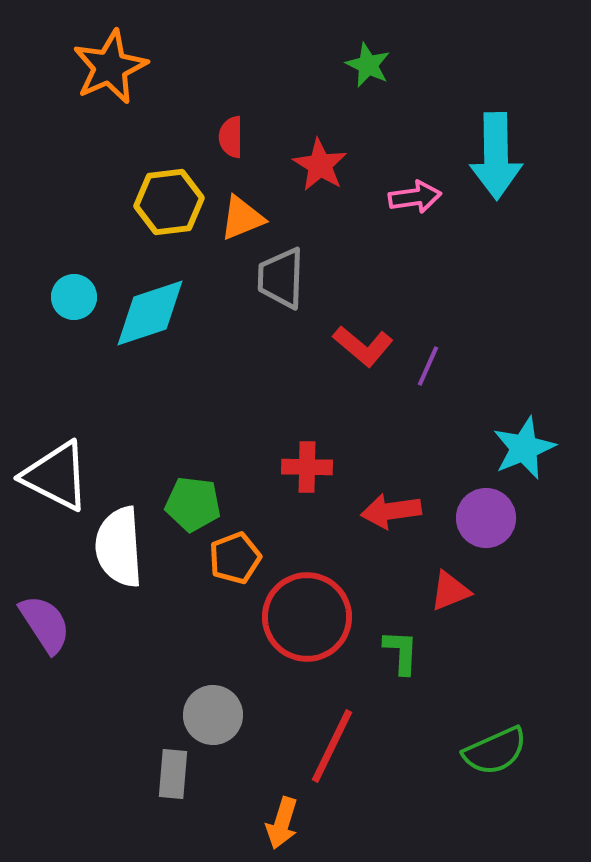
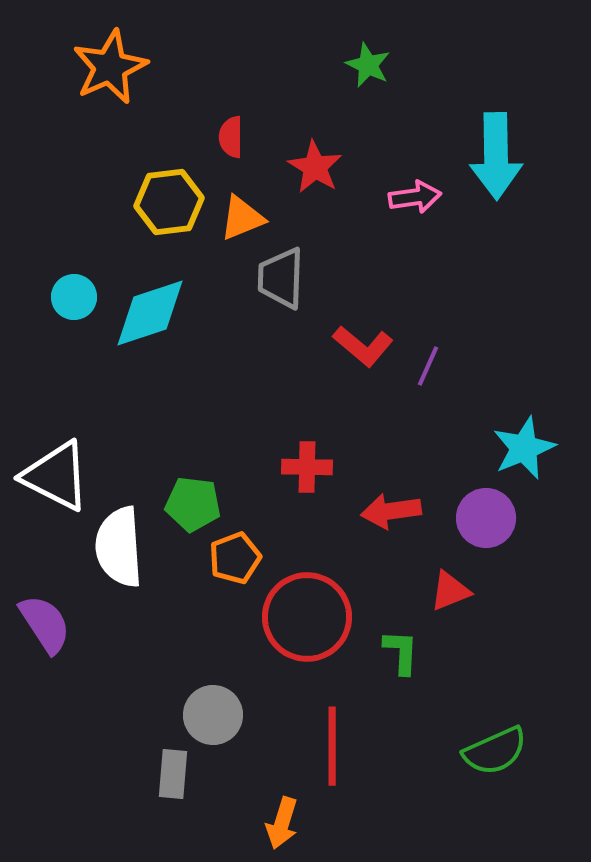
red star: moved 5 px left, 2 px down
red line: rotated 26 degrees counterclockwise
